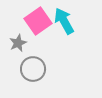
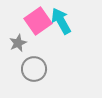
cyan arrow: moved 3 px left
gray circle: moved 1 px right
